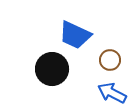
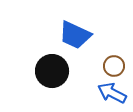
brown circle: moved 4 px right, 6 px down
black circle: moved 2 px down
